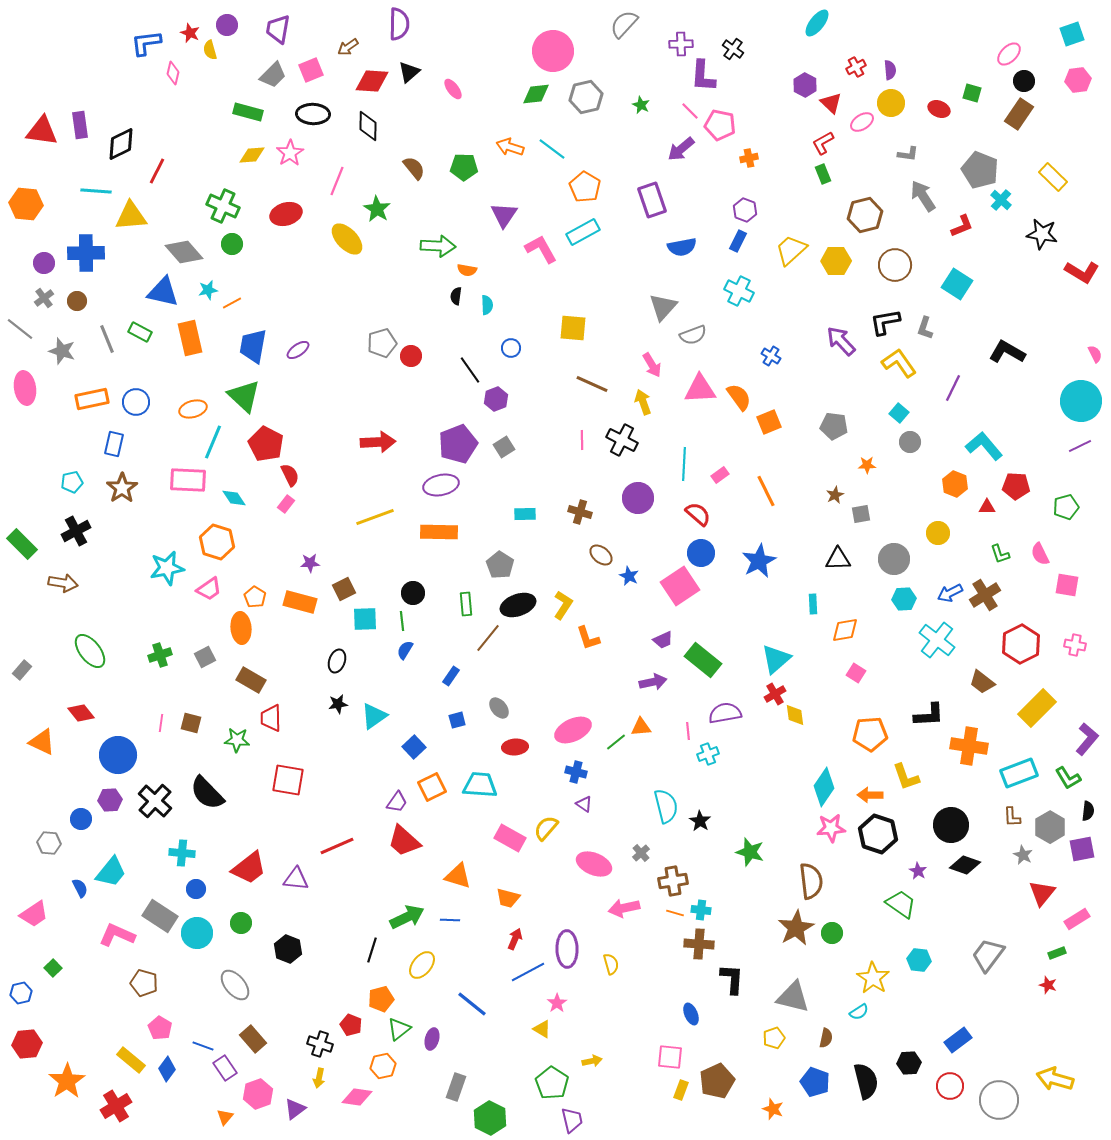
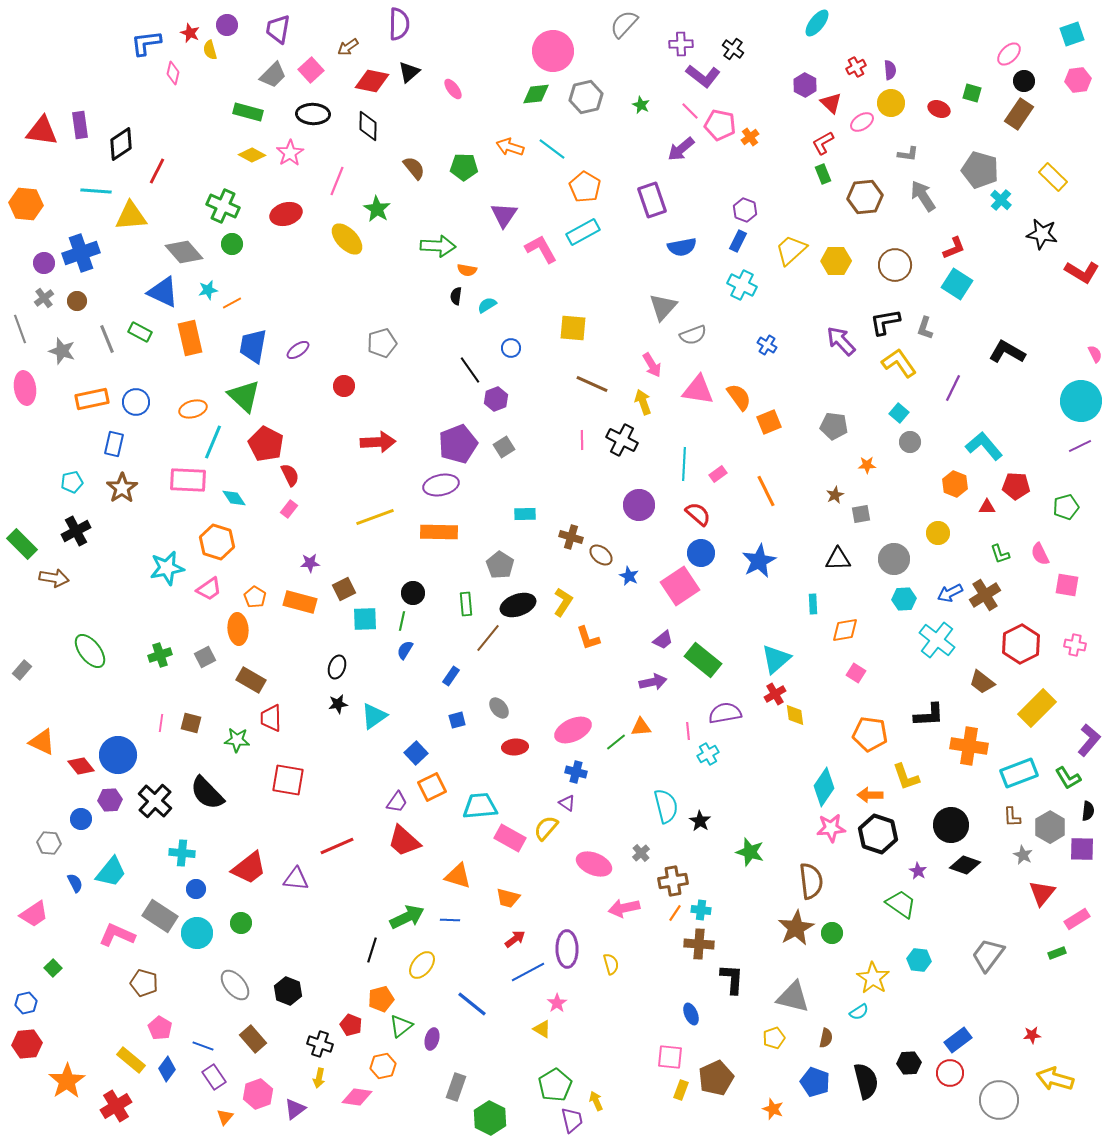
pink square at (311, 70): rotated 20 degrees counterclockwise
purple L-shape at (703, 76): rotated 56 degrees counterclockwise
red diamond at (372, 81): rotated 8 degrees clockwise
black diamond at (121, 144): rotated 8 degrees counterclockwise
yellow diamond at (252, 155): rotated 32 degrees clockwise
orange cross at (749, 158): moved 1 px right, 21 px up; rotated 24 degrees counterclockwise
gray pentagon at (980, 170): rotated 6 degrees counterclockwise
brown hexagon at (865, 215): moved 18 px up; rotated 8 degrees clockwise
red L-shape at (962, 226): moved 8 px left, 22 px down
blue cross at (86, 253): moved 5 px left; rotated 18 degrees counterclockwise
cyan cross at (739, 291): moved 3 px right, 6 px up
blue triangle at (163, 292): rotated 12 degrees clockwise
cyan semicircle at (487, 305): rotated 120 degrees counterclockwise
gray line at (20, 329): rotated 32 degrees clockwise
red circle at (411, 356): moved 67 px left, 30 px down
blue cross at (771, 356): moved 4 px left, 11 px up
pink triangle at (700, 389): moved 2 px left, 1 px down; rotated 12 degrees clockwise
pink rectangle at (720, 475): moved 2 px left, 1 px up
purple circle at (638, 498): moved 1 px right, 7 px down
pink rectangle at (286, 504): moved 3 px right, 5 px down
brown cross at (580, 512): moved 9 px left, 25 px down
brown arrow at (63, 583): moved 9 px left, 5 px up
yellow L-shape at (563, 605): moved 3 px up
green line at (402, 621): rotated 18 degrees clockwise
orange ellipse at (241, 628): moved 3 px left, 1 px down
purple trapezoid at (663, 640): rotated 15 degrees counterclockwise
black ellipse at (337, 661): moved 6 px down
red diamond at (81, 713): moved 53 px down
orange pentagon at (870, 734): rotated 12 degrees clockwise
purple L-shape at (1087, 739): moved 2 px right, 1 px down
blue square at (414, 747): moved 2 px right, 6 px down
cyan cross at (708, 754): rotated 10 degrees counterclockwise
cyan trapezoid at (480, 785): moved 21 px down; rotated 9 degrees counterclockwise
purple triangle at (584, 804): moved 17 px left, 1 px up
purple square at (1082, 849): rotated 12 degrees clockwise
blue semicircle at (80, 888): moved 5 px left, 5 px up
orange line at (675, 913): rotated 72 degrees counterclockwise
red arrow at (515, 939): rotated 30 degrees clockwise
black hexagon at (288, 949): moved 42 px down
red star at (1048, 985): moved 16 px left, 50 px down; rotated 24 degrees counterclockwise
blue hexagon at (21, 993): moved 5 px right, 10 px down
green triangle at (399, 1029): moved 2 px right, 3 px up
yellow arrow at (592, 1061): moved 4 px right, 40 px down; rotated 102 degrees counterclockwise
purple rectangle at (225, 1068): moved 11 px left, 9 px down
brown pentagon at (717, 1081): moved 1 px left, 3 px up
green pentagon at (552, 1083): moved 3 px right, 2 px down; rotated 8 degrees clockwise
red circle at (950, 1086): moved 13 px up
